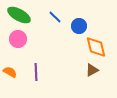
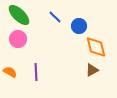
green ellipse: rotated 15 degrees clockwise
